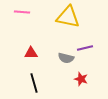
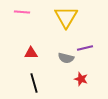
yellow triangle: moved 2 px left; rotated 50 degrees clockwise
